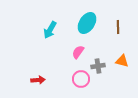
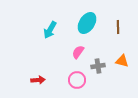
pink circle: moved 4 px left, 1 px down
